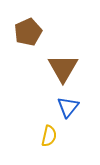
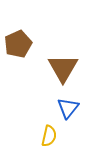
brown pentagon: moved 10 px left, 12 px down
blue triangle: moved 1 px down
